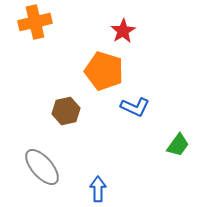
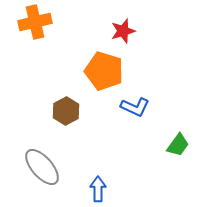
red star: rotated 15 degrees clockwise
brown hexagon: rotated 16 degrees counterclockwise
